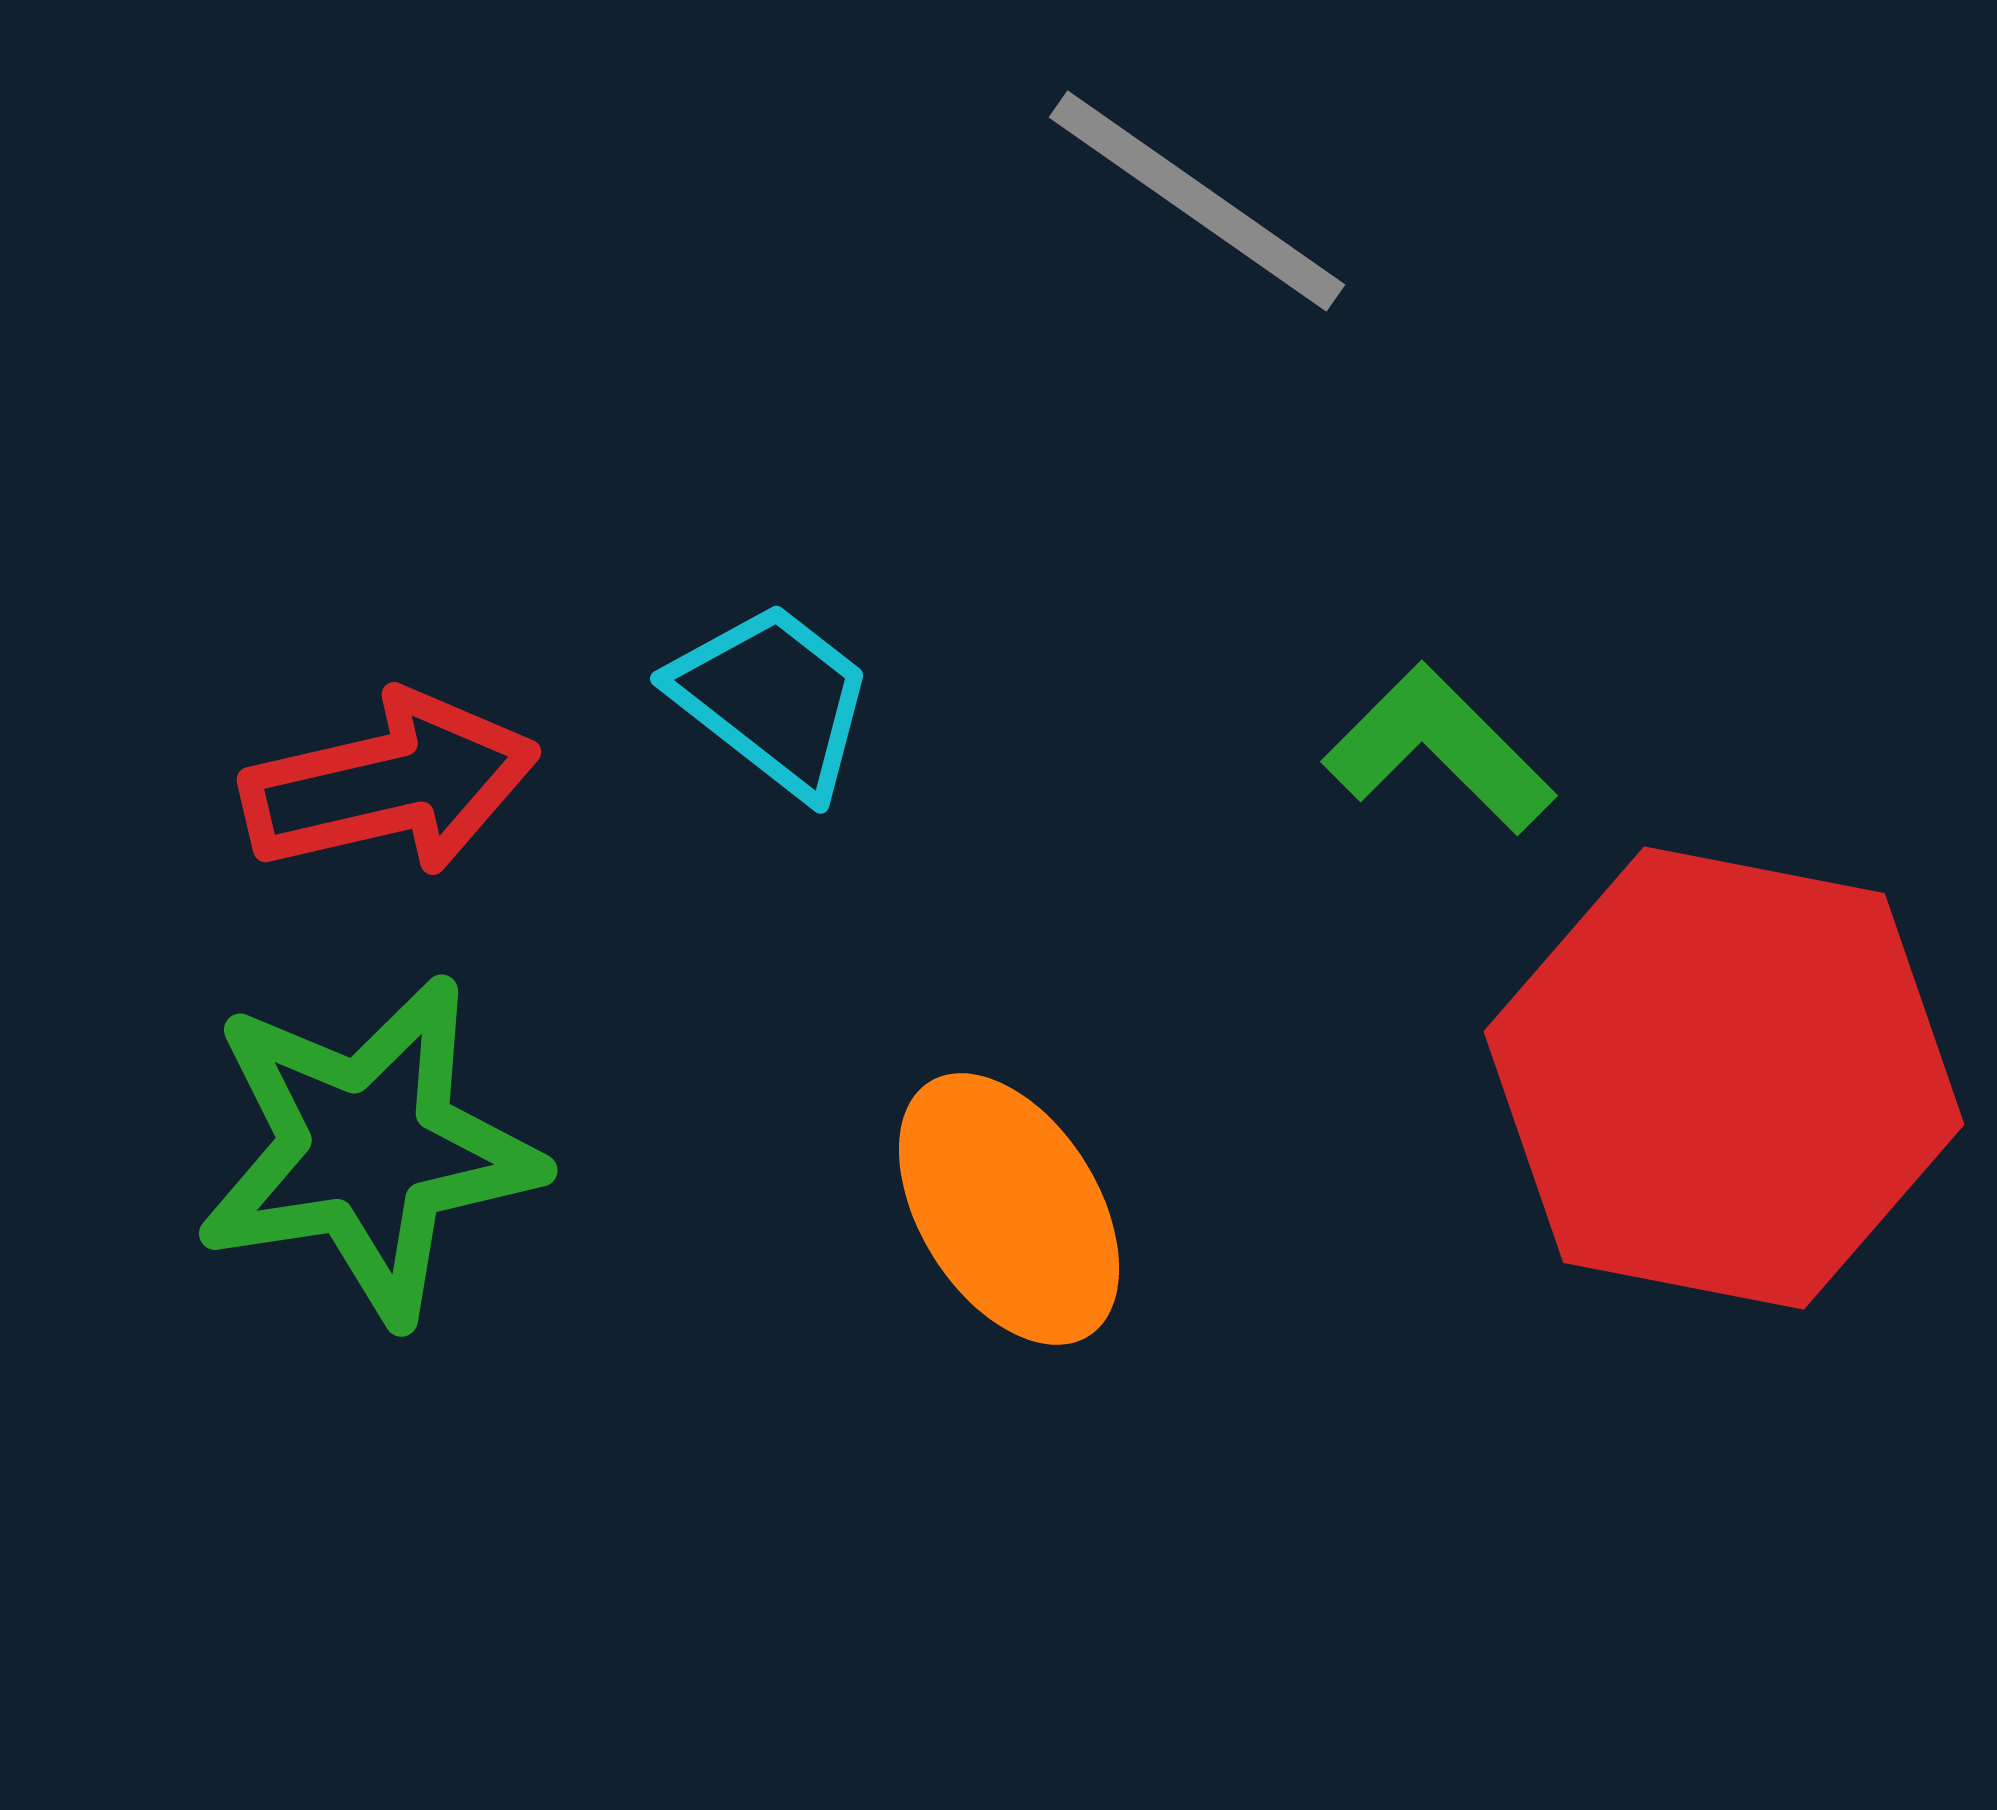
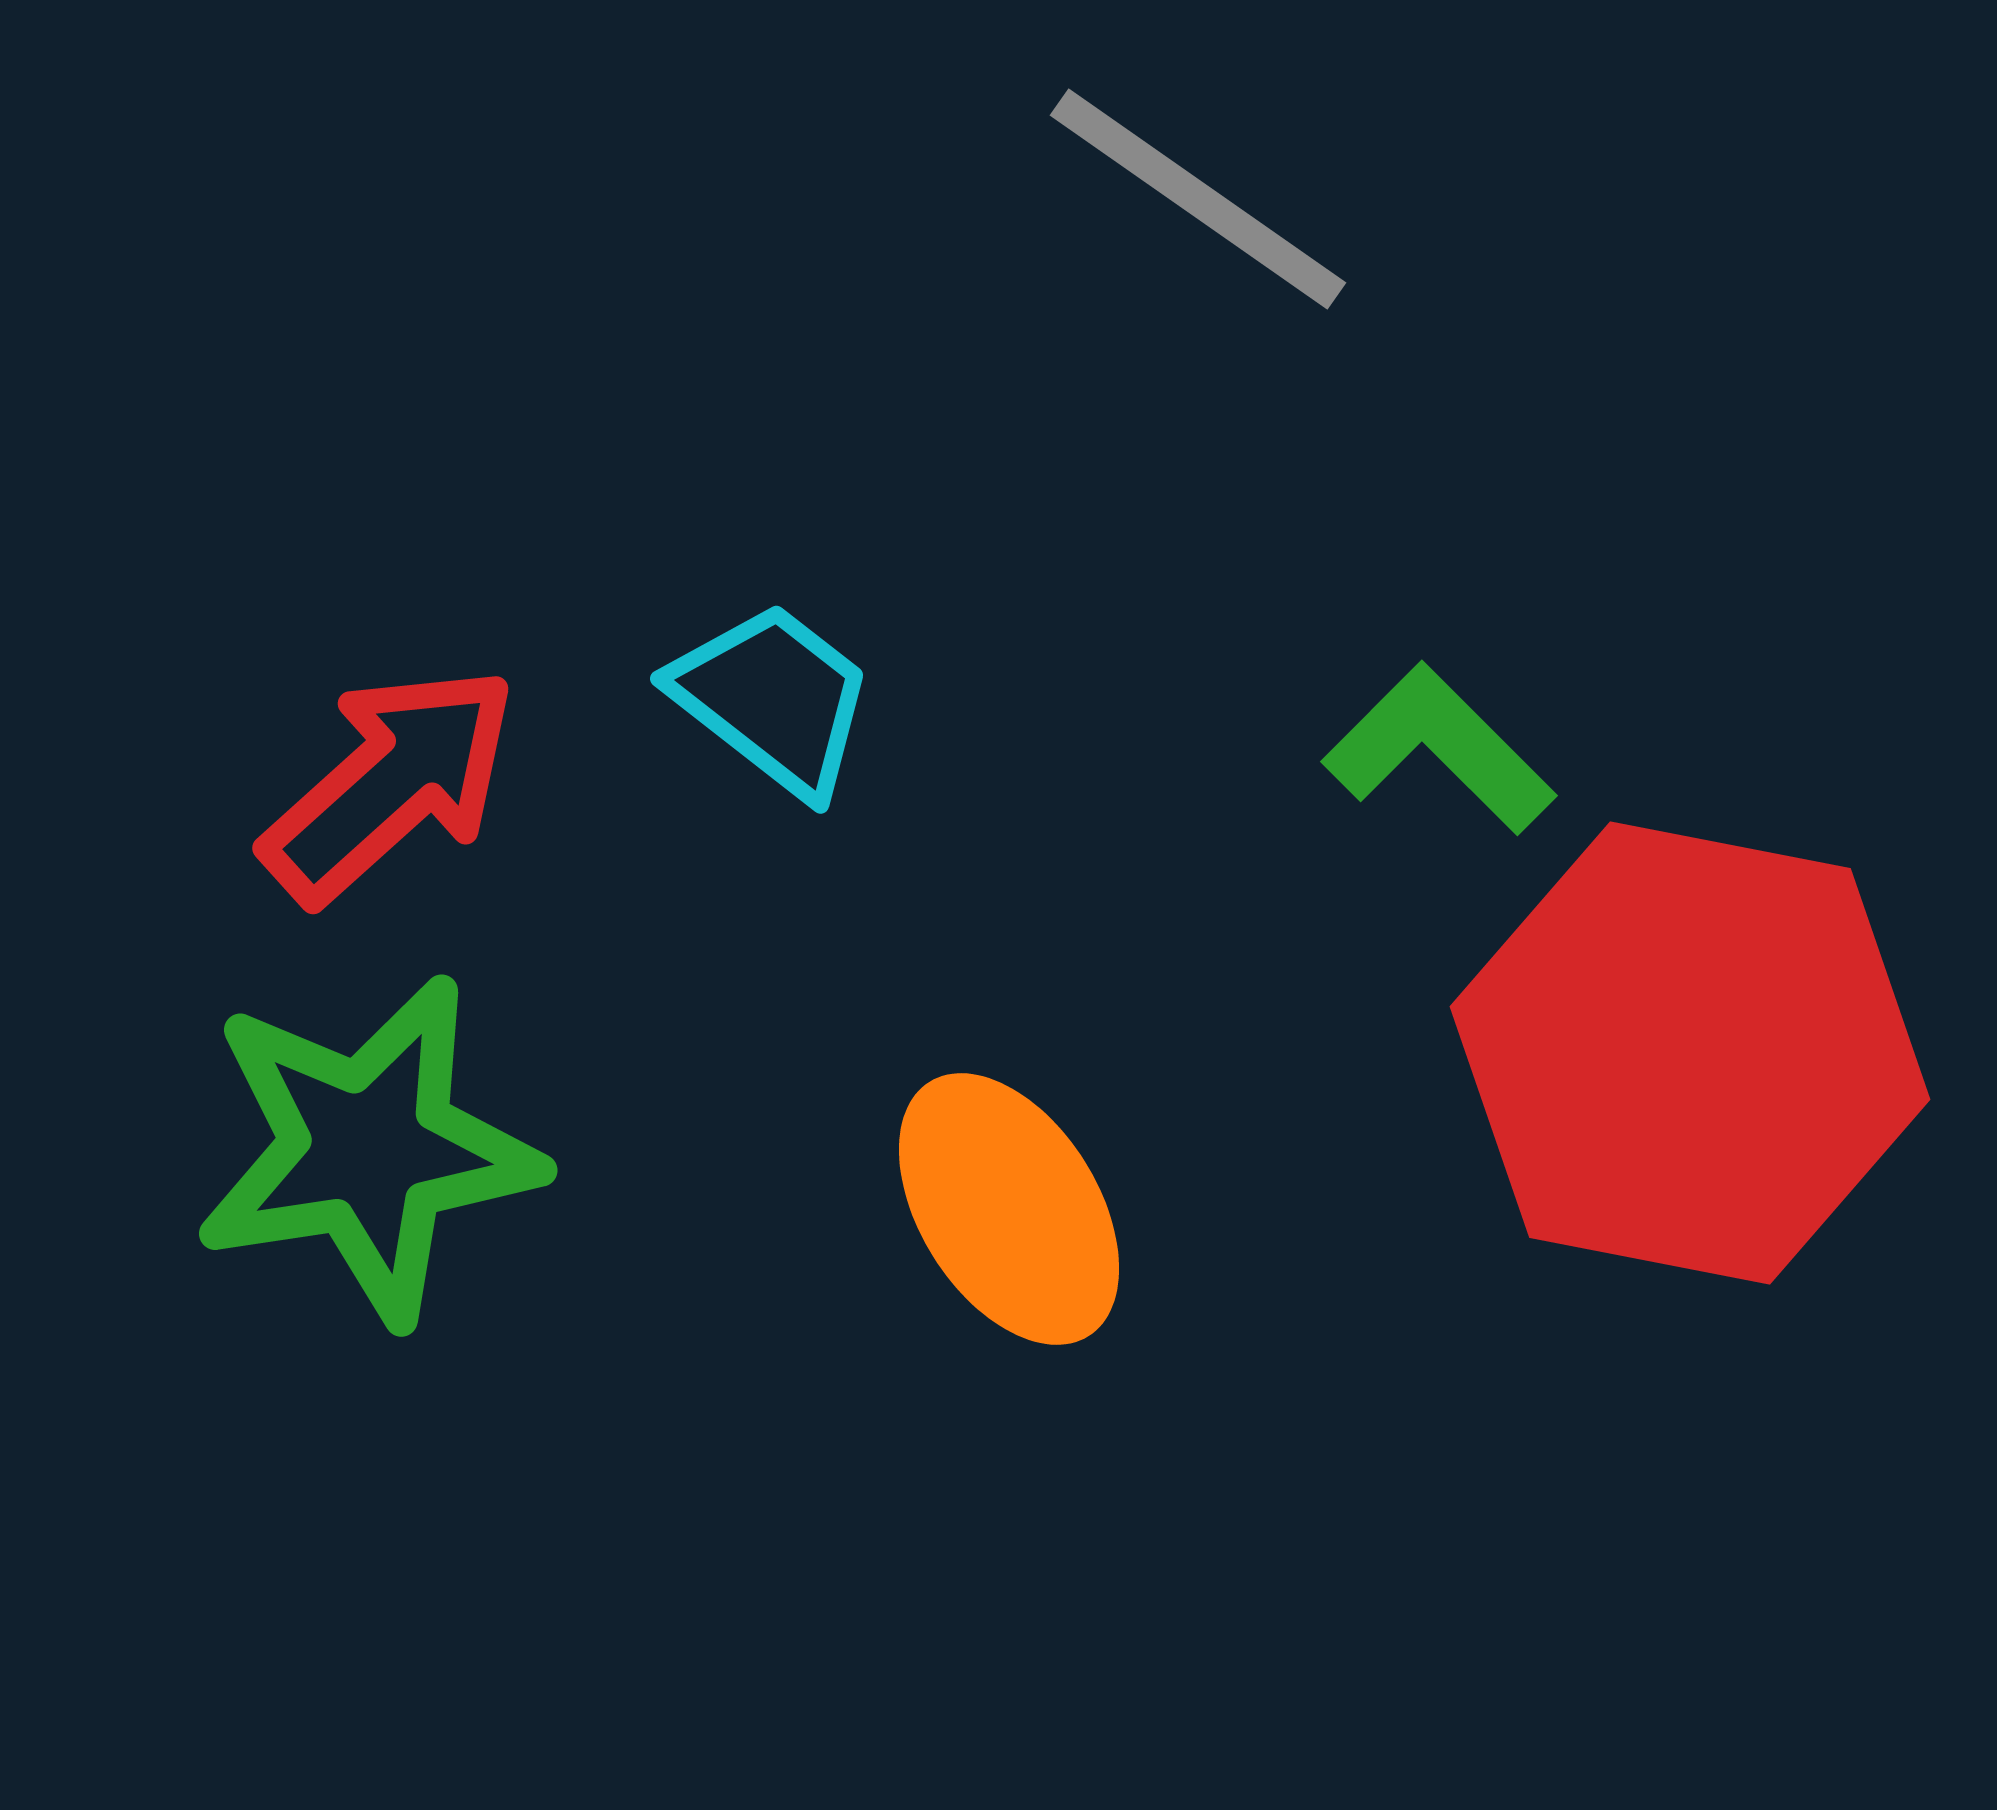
gray line: moved 1 px right, 2 px up
red arrow: rotated 29 degrees counterclockwise
red hexagon: moved 34 px left, 25 px up
